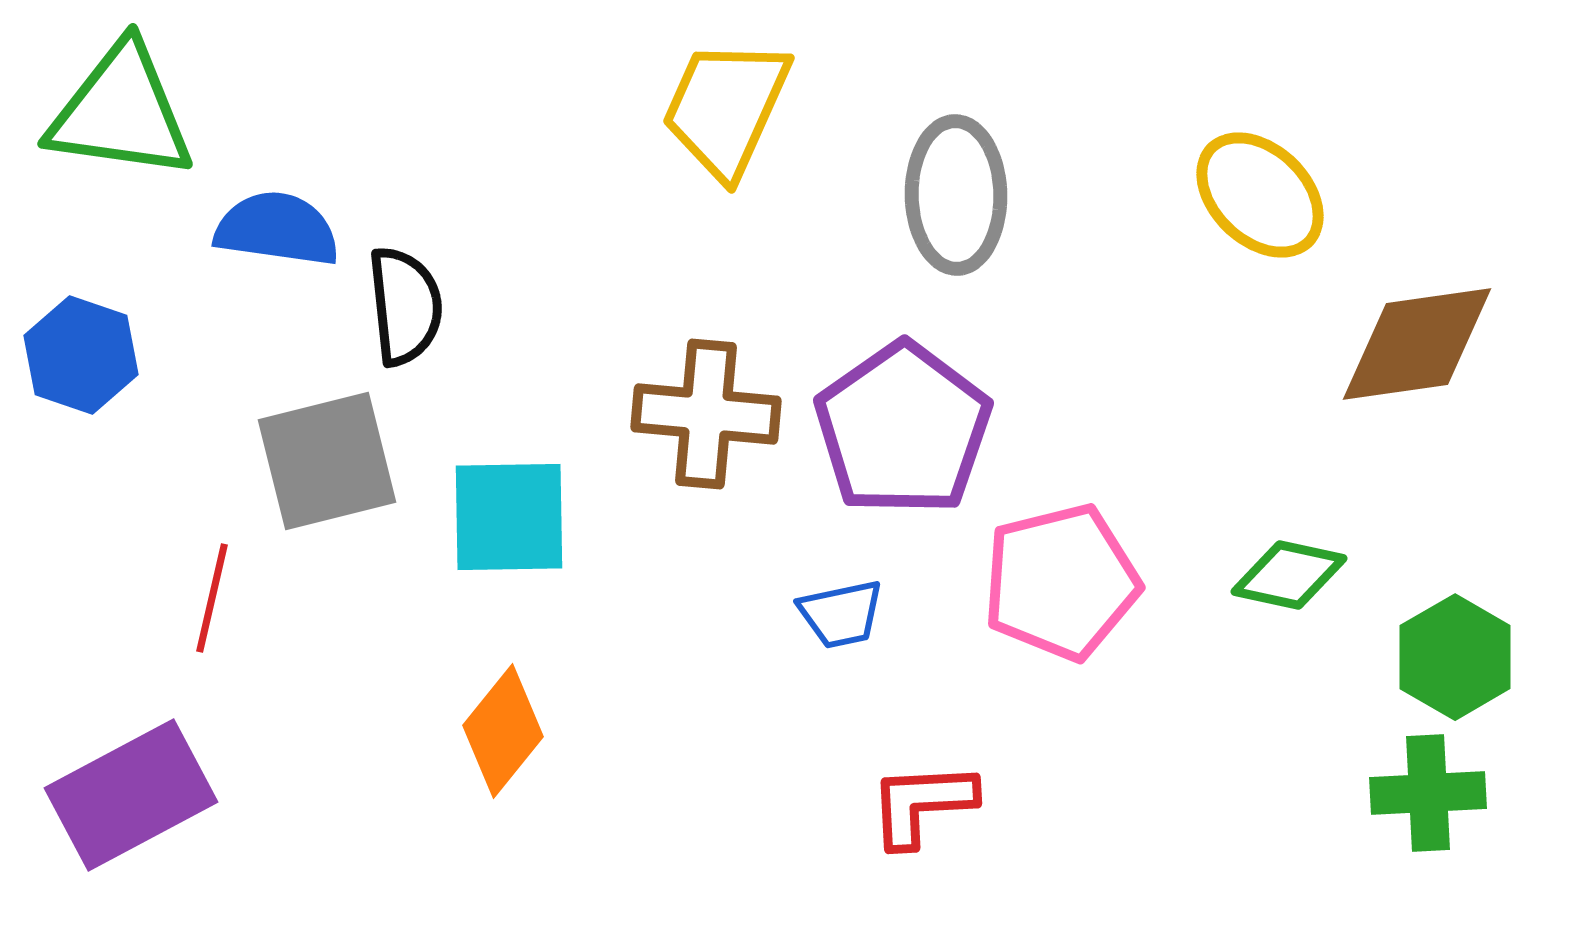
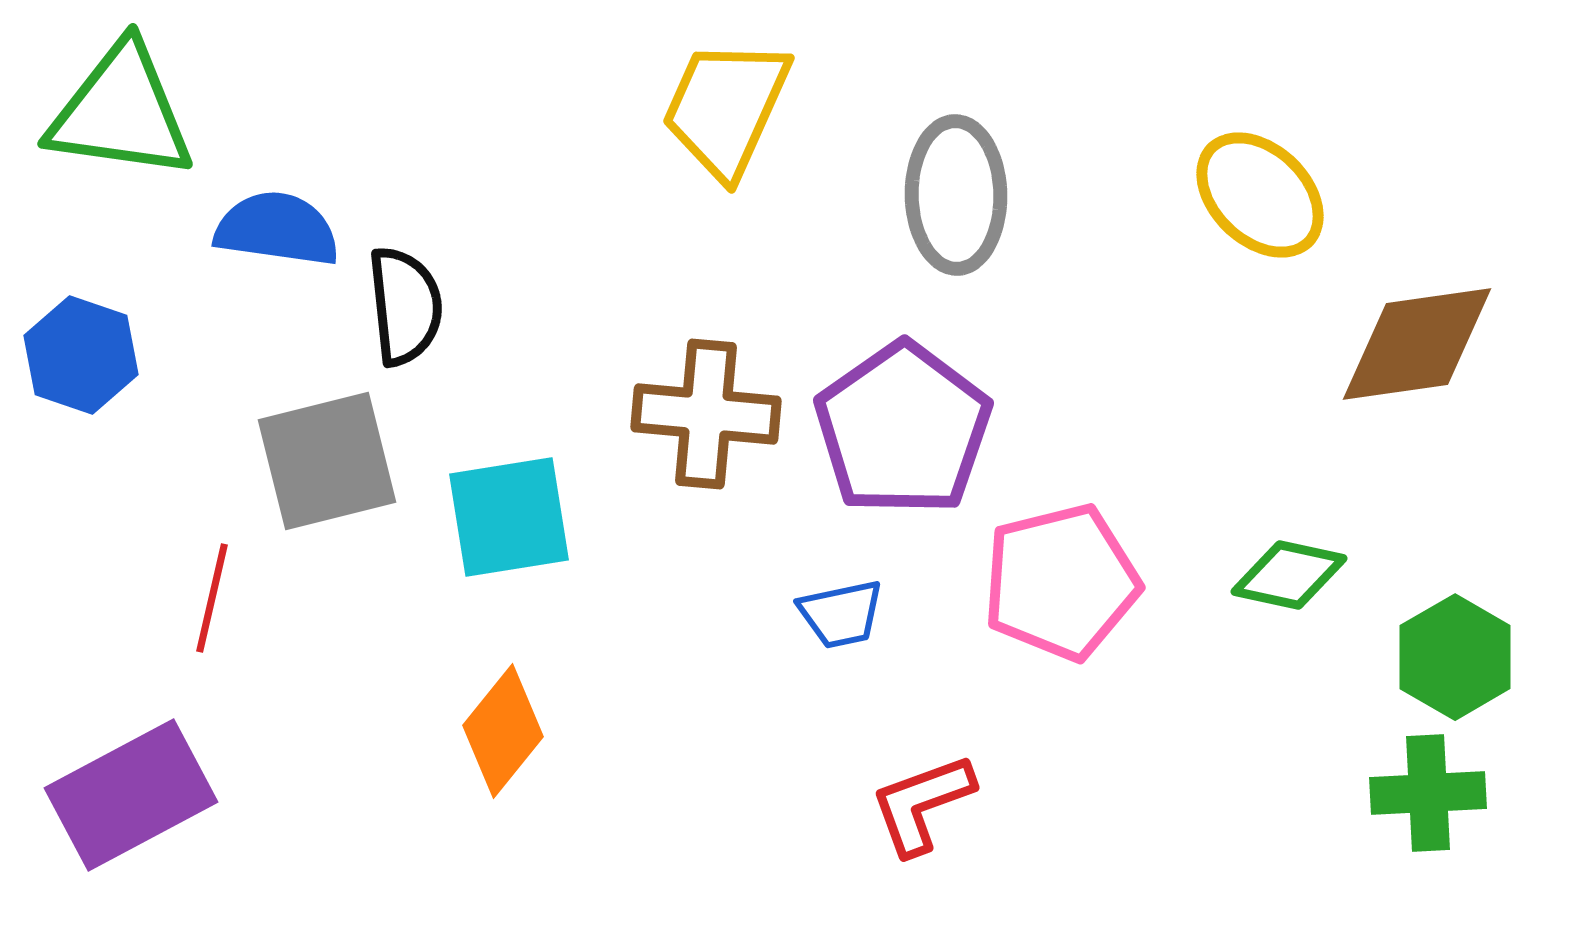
cyan square: rotated 8 degrees counterclockwise
red L-shape: rotated 17 degrees counterclockwise
